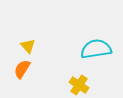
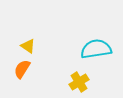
yellow triangle: rotated 14 degrees counterclockwise
yellow cross: moved 3 px up; rotated 24 degrees clockwise
